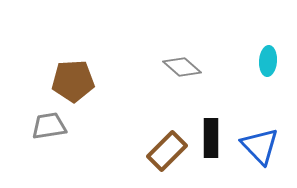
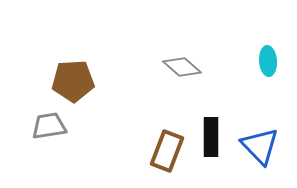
cyan ellipse: rotated 8 degrees counterclockwise
black rectangle: moved 1 px up
brown rectangle: rotated 24 degrees counterclockwise
